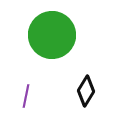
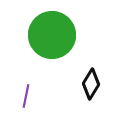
black diamond: moved 5 px right, 7 px up
